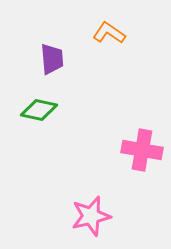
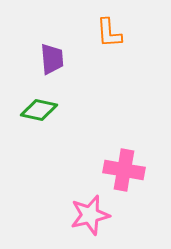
orange L-shape: rotated 128 degrees counterclockwise
pink cross: moved 18 px left, 20 px down
pink star: moved 1 px left, 1 px up
